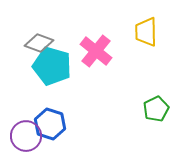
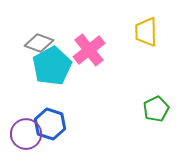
pink cross: moved 7 px left, 1 px up; rotated 12 degrees clockwise
cyan pentagon: rotated 27 degrees clockwise
purple circle: moved 2 px up
